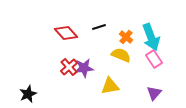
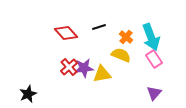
yellow triangle: moved 8 px left, 12 px up
